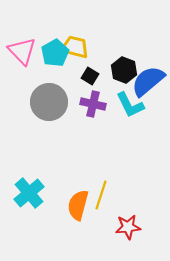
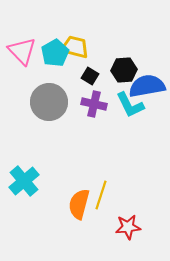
black hexagon: rotated 25 degrees counterclockwise
blue semicircle: moved 1 px left, 5 px down; rotated 30 degrees clockwise
purple cross: moved 1 px right
cyan cross: moved 5 px left, 12 px up
orange semicircle: moved 1 px right, 1 px up
